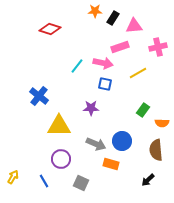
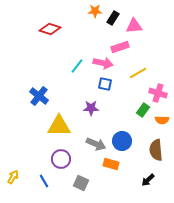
pink cross: moved 46 px down; rotated 30 degrees clockwise
orange semicircle: moved 3 px up
